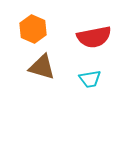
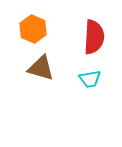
red semicircle: rotated 76 degrees counterclockwise
brown triangle: moved 1 px left, 1 px down
